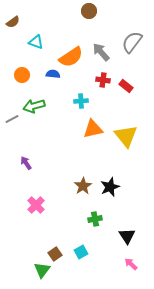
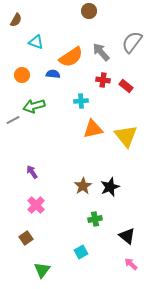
brown semicircle: moved 3 px right, 2 px up; rotated 24 degrees counterclockwise
gray line: moved 1 px right, 1 px down
purple arrow: moved 6 px right, 9 px down
black triangle: rotated 18 degrees counterclockwise
brown square: moved 29 px left, 16 px up
